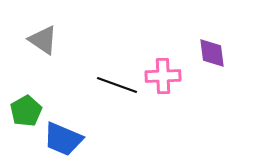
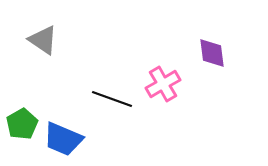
pink cross: moved 8 px down; rotated 28 degrees counterclockwise
black line: moved 5 px left, 14 px down
green pentagon: moved 4 px left, 13 px down
